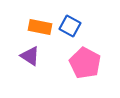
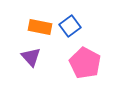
blue square: rotated 25 degrees clockwise
purple triangle: moved 1 px right, 1 px down; rotated 15 degrees clockwise
